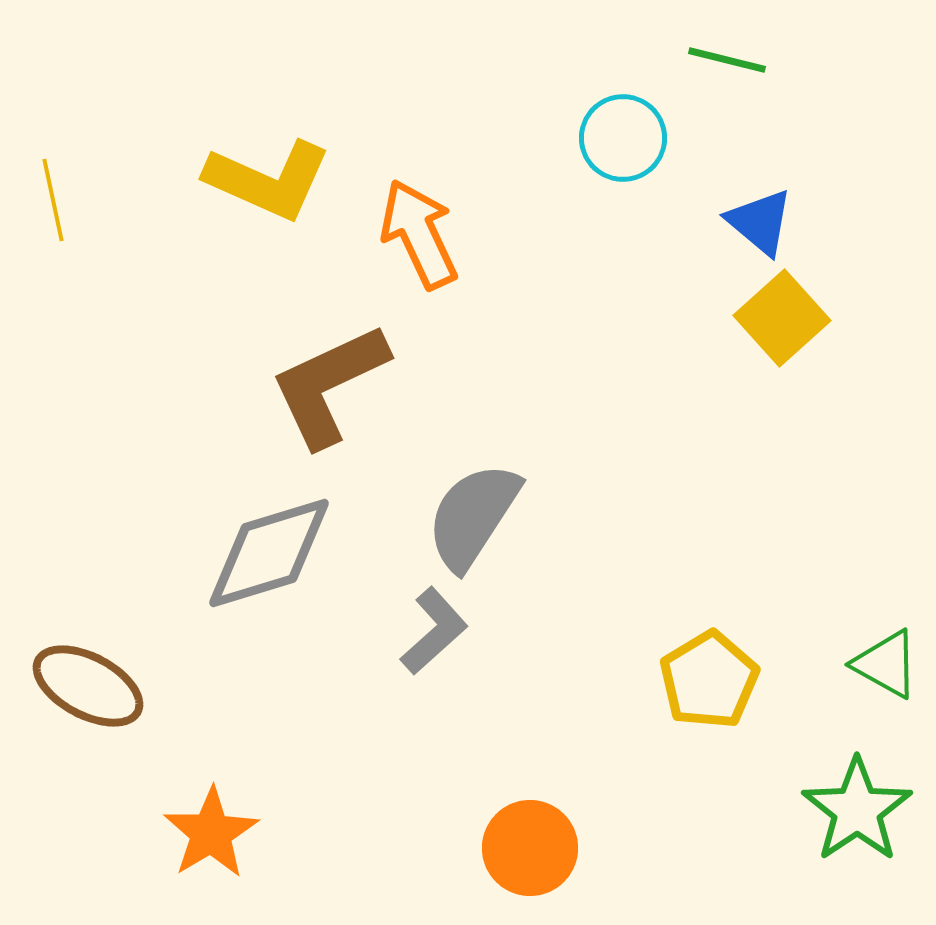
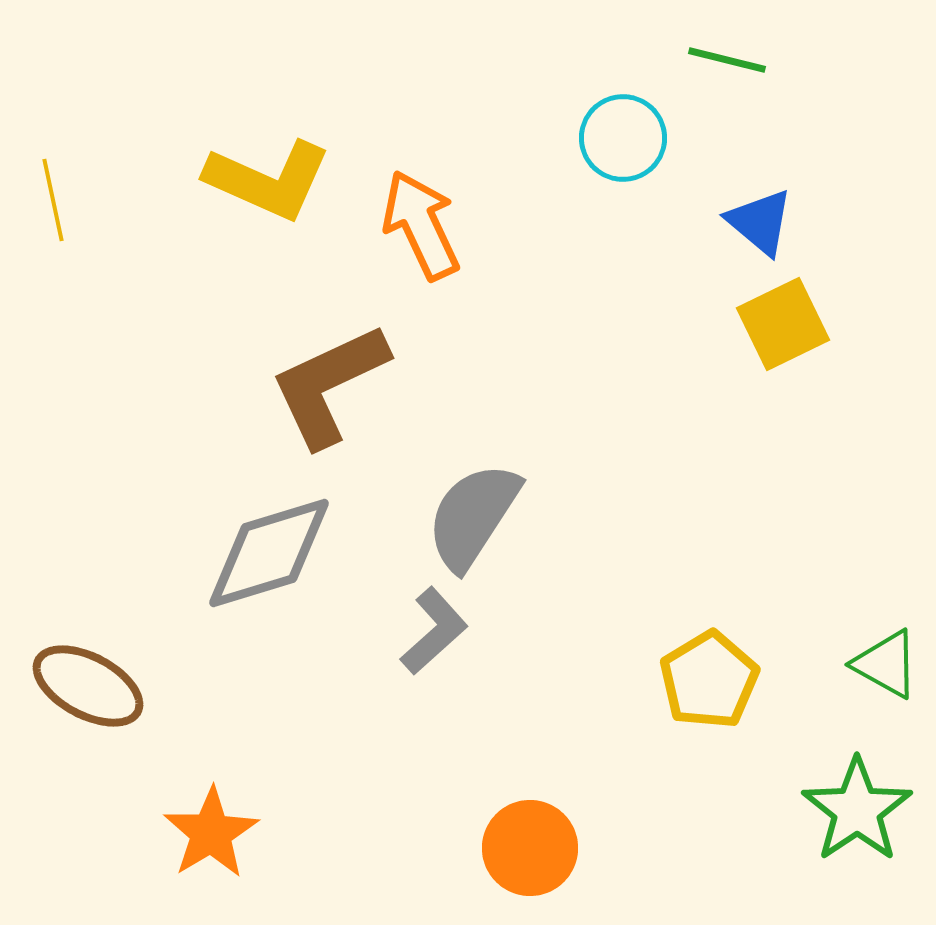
orange arrow: moved 2 px right, 9 px up
yellow square: moved 1 px right, 6 px down; rotated 16 degrees clockwise
